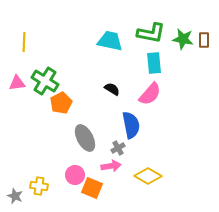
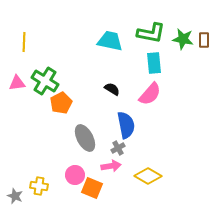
blue semicircle: moved 5 px left
